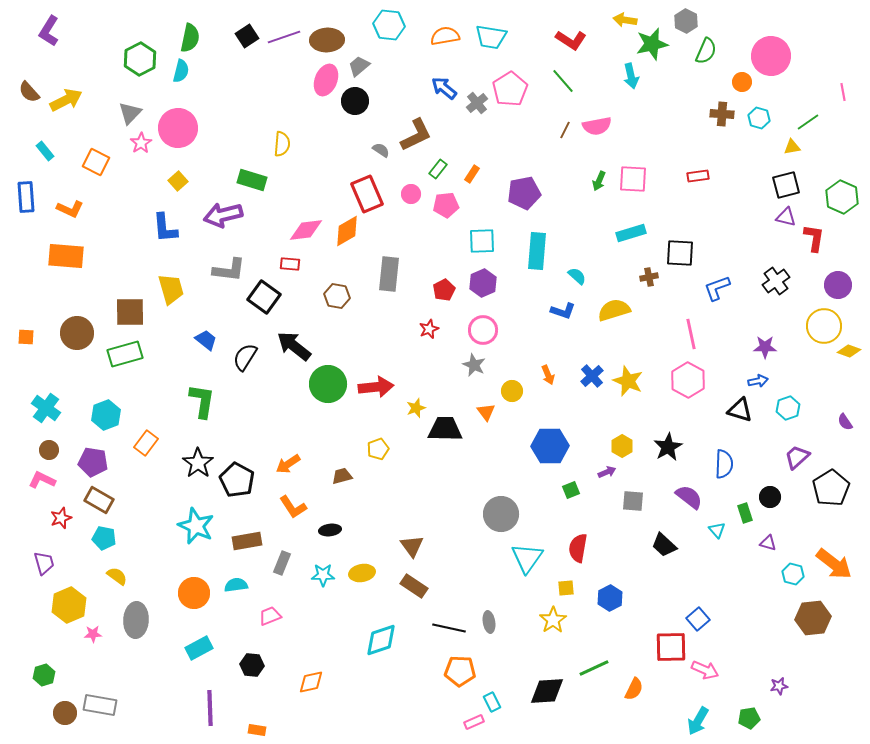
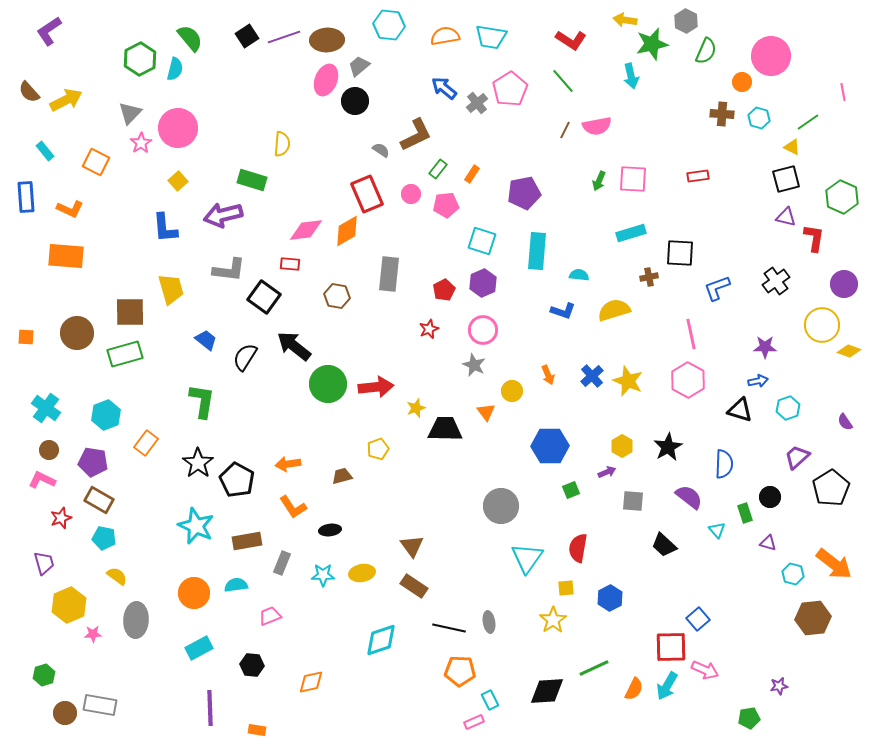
purple L-shape at (49, 31): rotated 24 degrees clockwise
green semicircle at (190, 38): rotated 52 degrees counterclockwise
cyan semicircle at (181, 71): moved 6 px left, 2 px up
yellow triangle at (792, 147): rotated 36 degrees clockwise
black square at (786, 185): moved 6 px up
cyan square at (482, 241): rotated 20 degrees clockwise
cyan semicircle at (577, 276): moved 2 px right, 1 px up; rotated 36 degrees counterclockwise
purple circle at (838, 285): moved 6 px right, 1 px up
yellow circle at (824, 326): moved 2 px left, 1 px up
orange arrow at (288, 464): rotated 25 degrees clockwise
gray circle at (501, 514): moved 8 px up
cyan rectangle at (492, 702): moved 2 px left, 2 px up
cyan arrow at (698, 721): moved 31 px left, 35 px up
